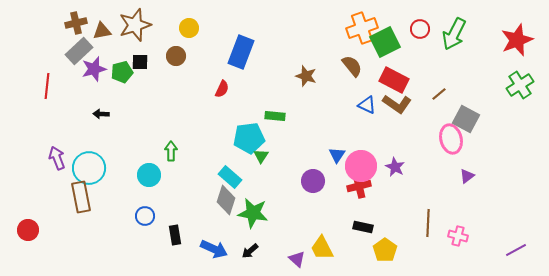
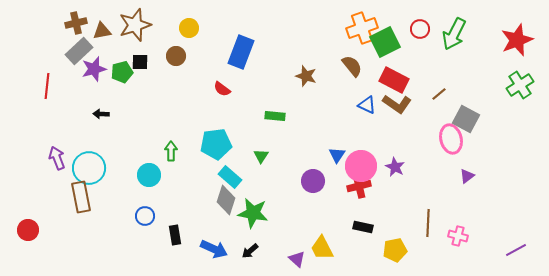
red semicircle at (222, 89): rotated 102 degrees clockwise
cyan pentagon at (249, 138): moved 33 px left, 6 px down
yellow pentagon at (385, 250): moved 10 px right; rotated 25 degrees clockwise
